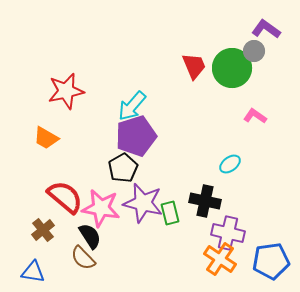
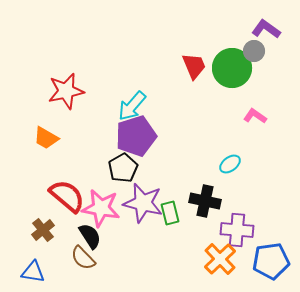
red semicircle: moved 2 px right, 1 px up
purple cross: moved 9 px right, 3 px up; rotated 8 degrees counterclockwise
orange cross: rotated 12 degrees clockwise
